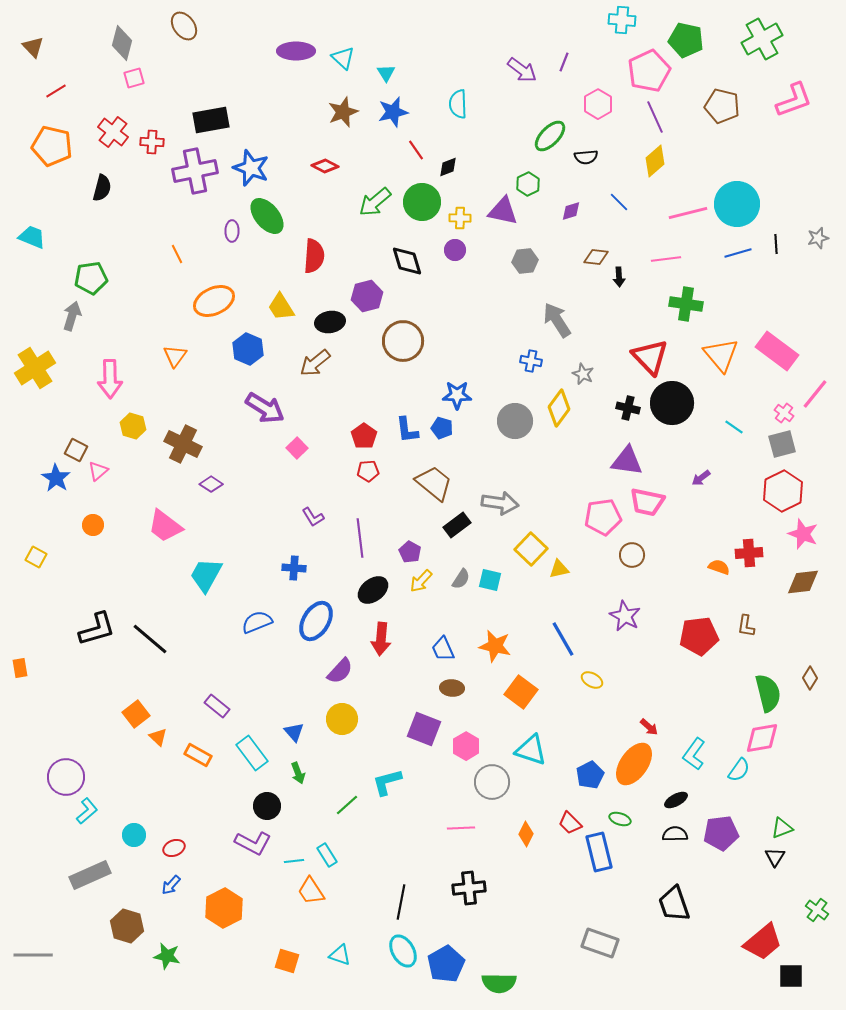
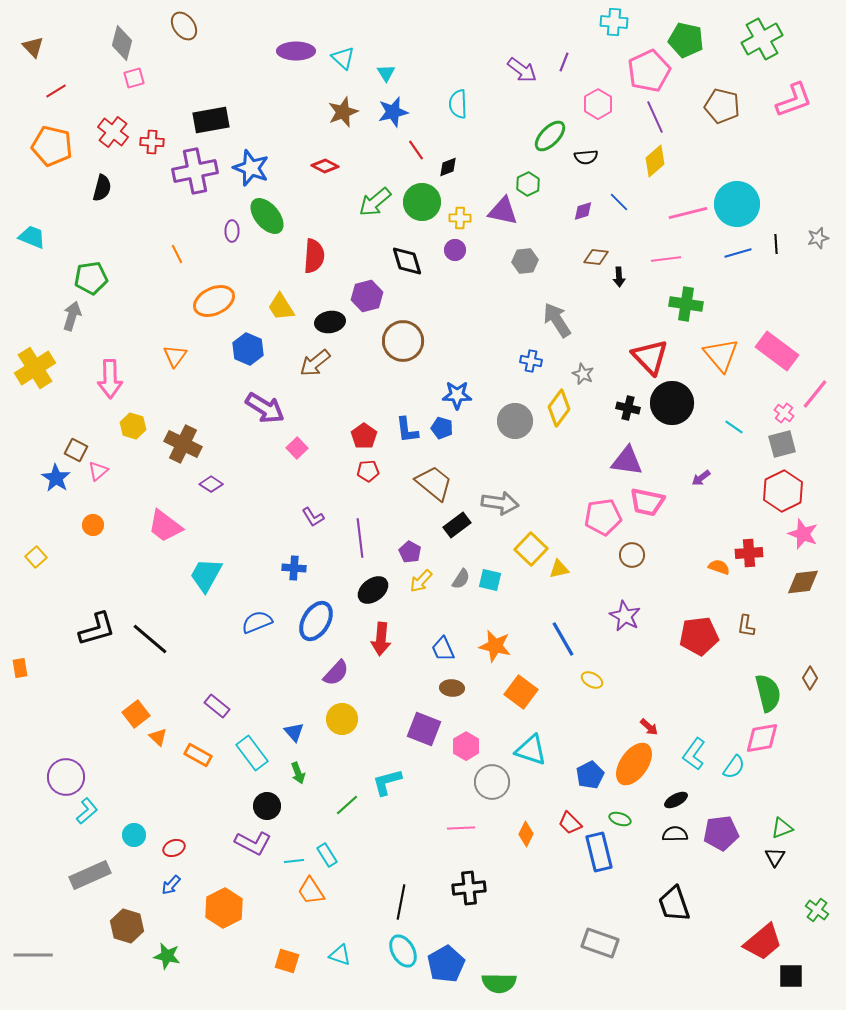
cyan cross at (622, 20): moved 8 px left, 2 px down
purple diamond at (571, 211): moved 12 px right
yellow square at (36, 557): rotated 20 degrees clockwise
purple semicircle at (340, 671): moved 4 px left, 2 px down
cyan semicircle at (739, 770): moved 5 px left, 3 px up
